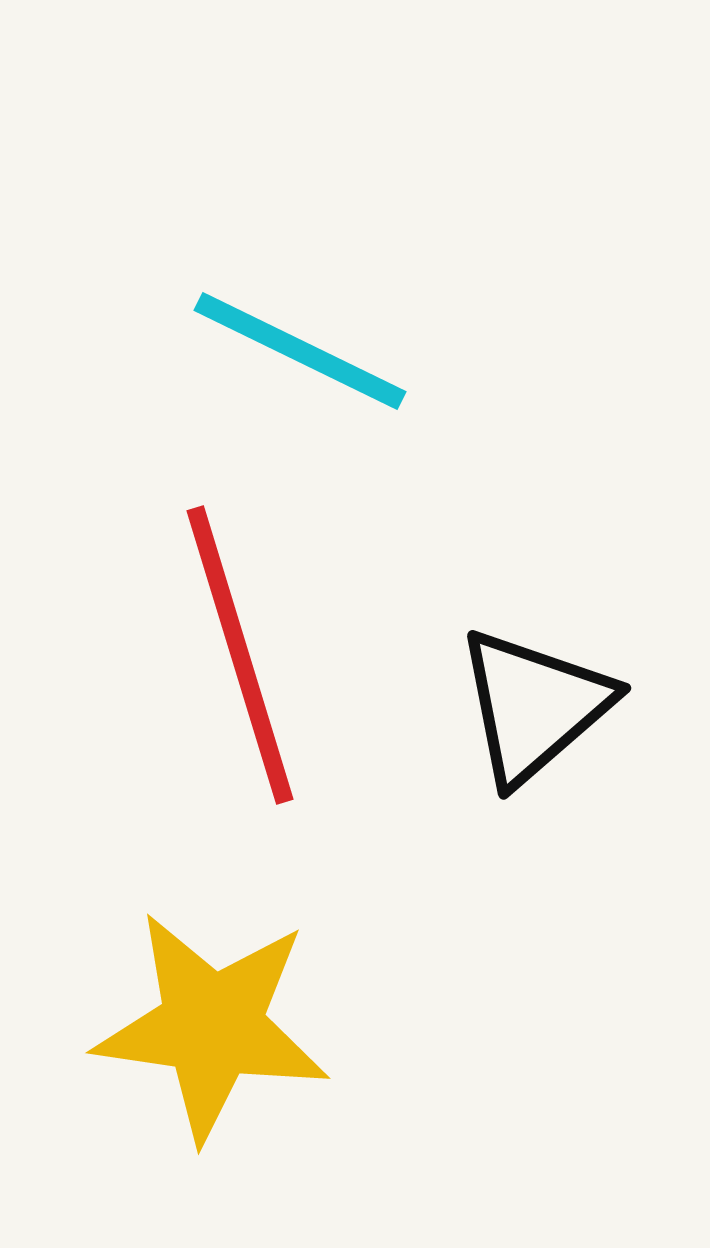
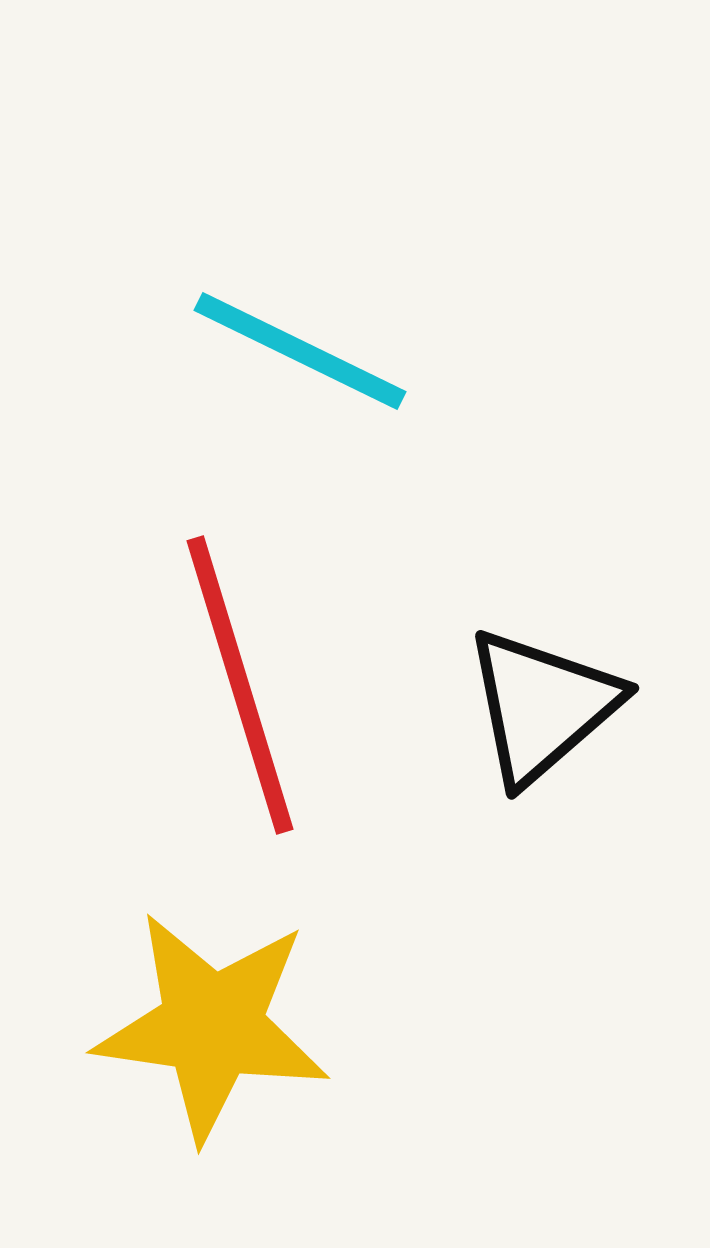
red line: moved 30 px down
black triangle: moved 8 px right
